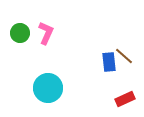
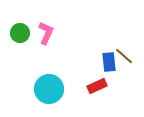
cyan circle: moved 1 px right, 1 px down
red rectangle: moved 28 px left, 13 px up
